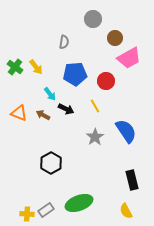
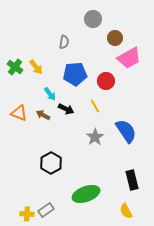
green ellipse: moved 7 px right, 9 px up
